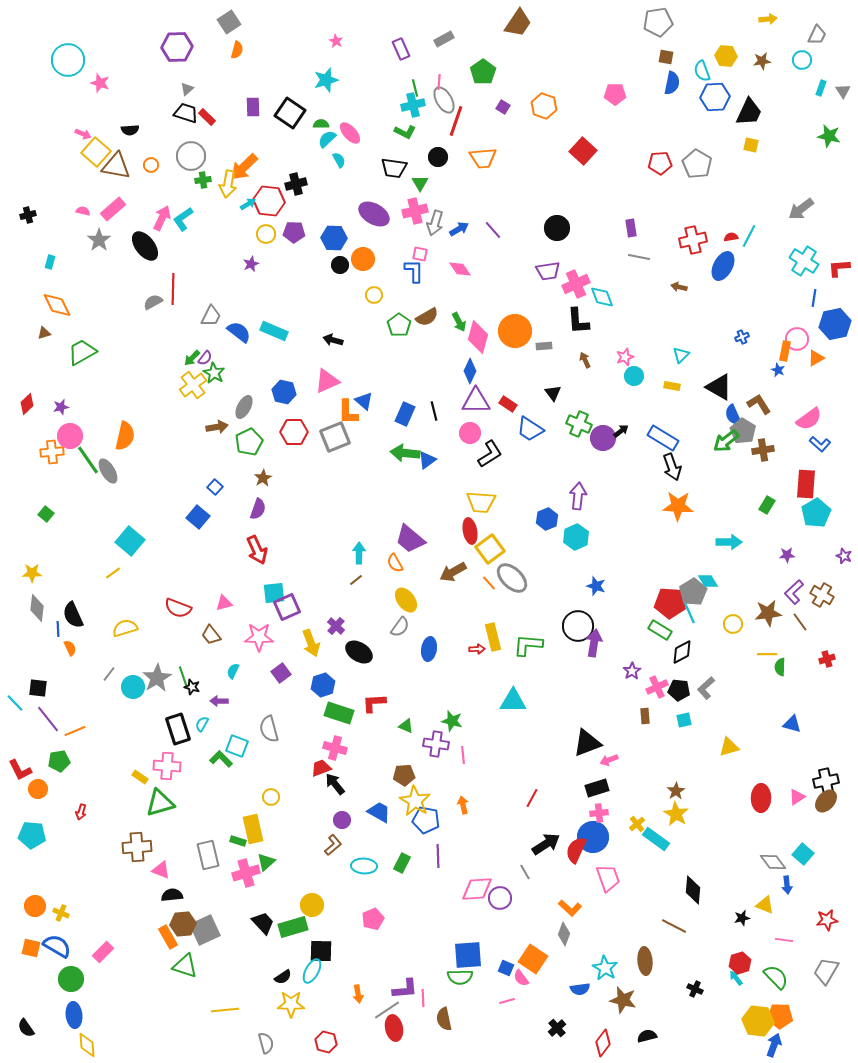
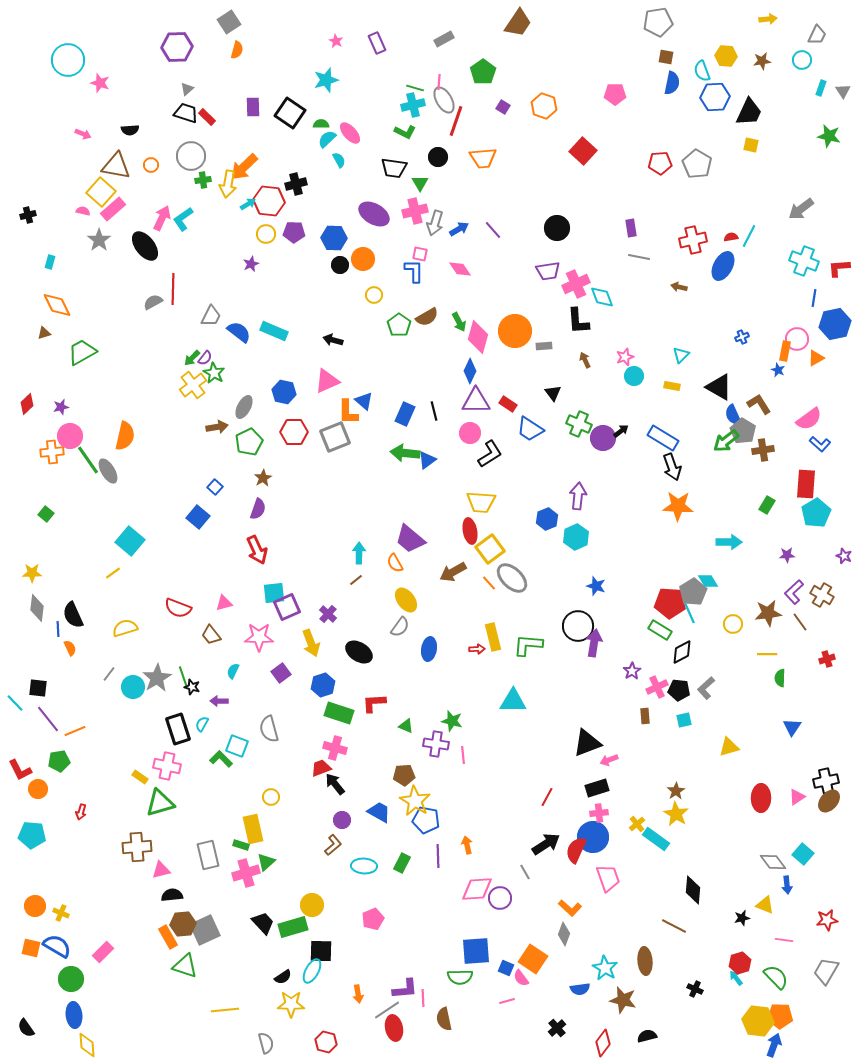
purple rectangle at (401, 49): moved 24 px left, 6 px up
green line at (415, 88): rotated 60 degrees counterclockwise
yellow square at (96, 152): moved 5 px right, 40 px down
cyan cross at (804, 261): rotated 12 degrees counterclockwise
purple cross at (336, 626): moved 8 px left, 12 px up
green semicircle at (780, 667): moved 11 px down
blue triangle at (792, 724): moved 3 px down; rotated 48 degrees clockwise
pink cross at (167, 766): rotated 8 degrees clockwise
red line at (532, 798): moved 15 px right, 1 px up
brown ellipse at (826, 801): moved 3 px right
orange arrow at (463, 805): moved 4 px right, 40 px down
green rectangle at (238, 841): moved 3 px right, 4 px down
pink triangle at (161, 870): rotated 36 degrees counterclockwise
blue square at (468, 955): moved 8 px right, 4 px up
